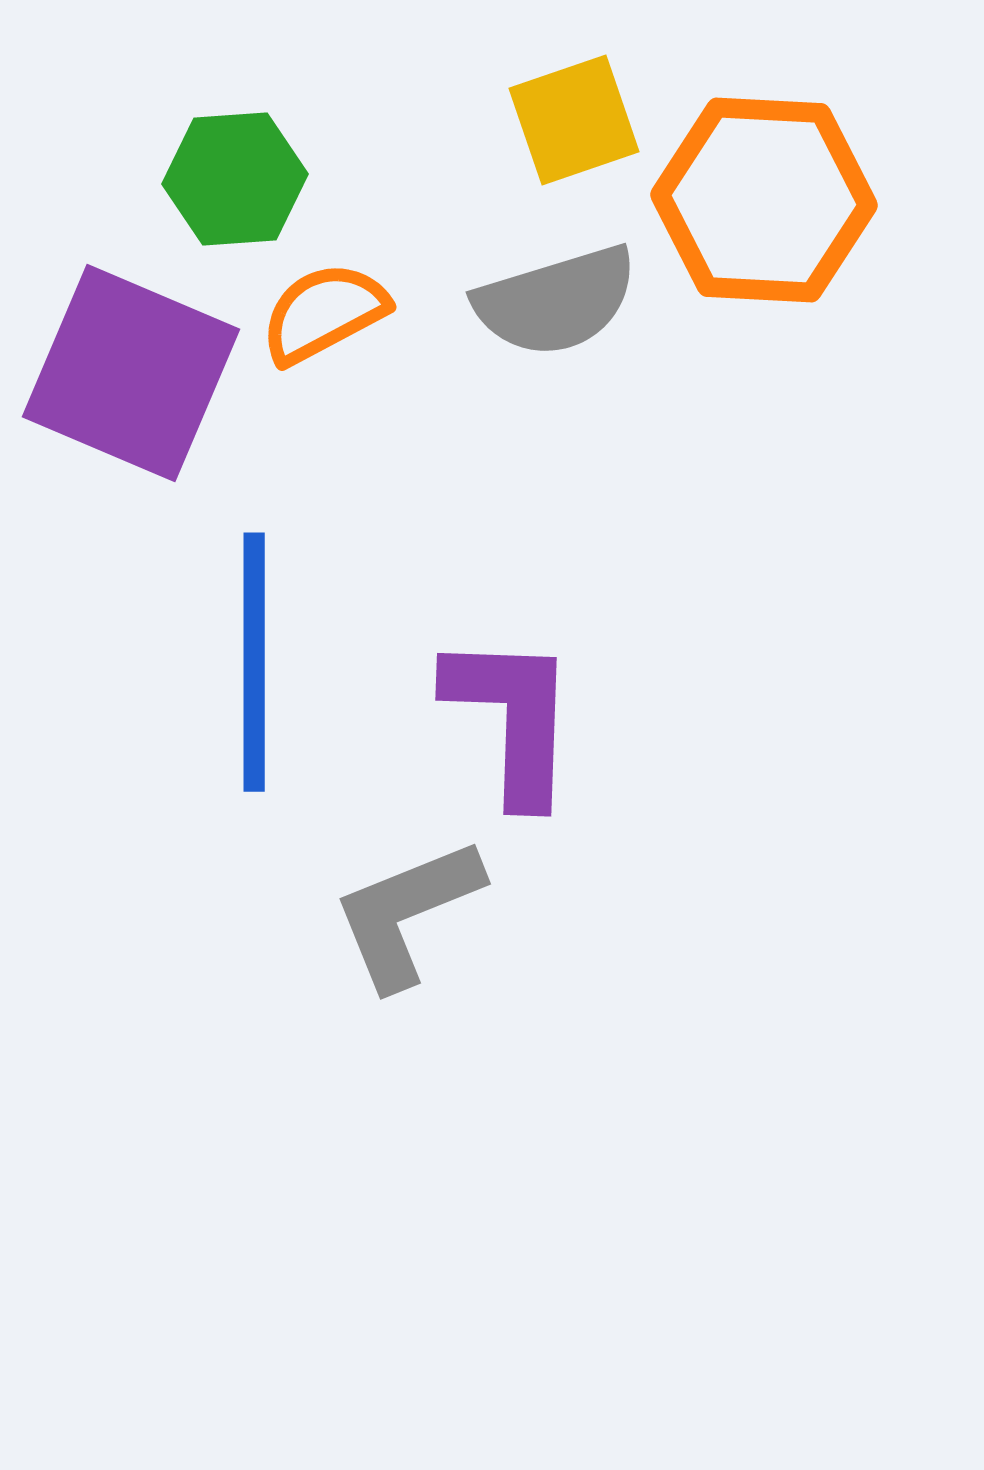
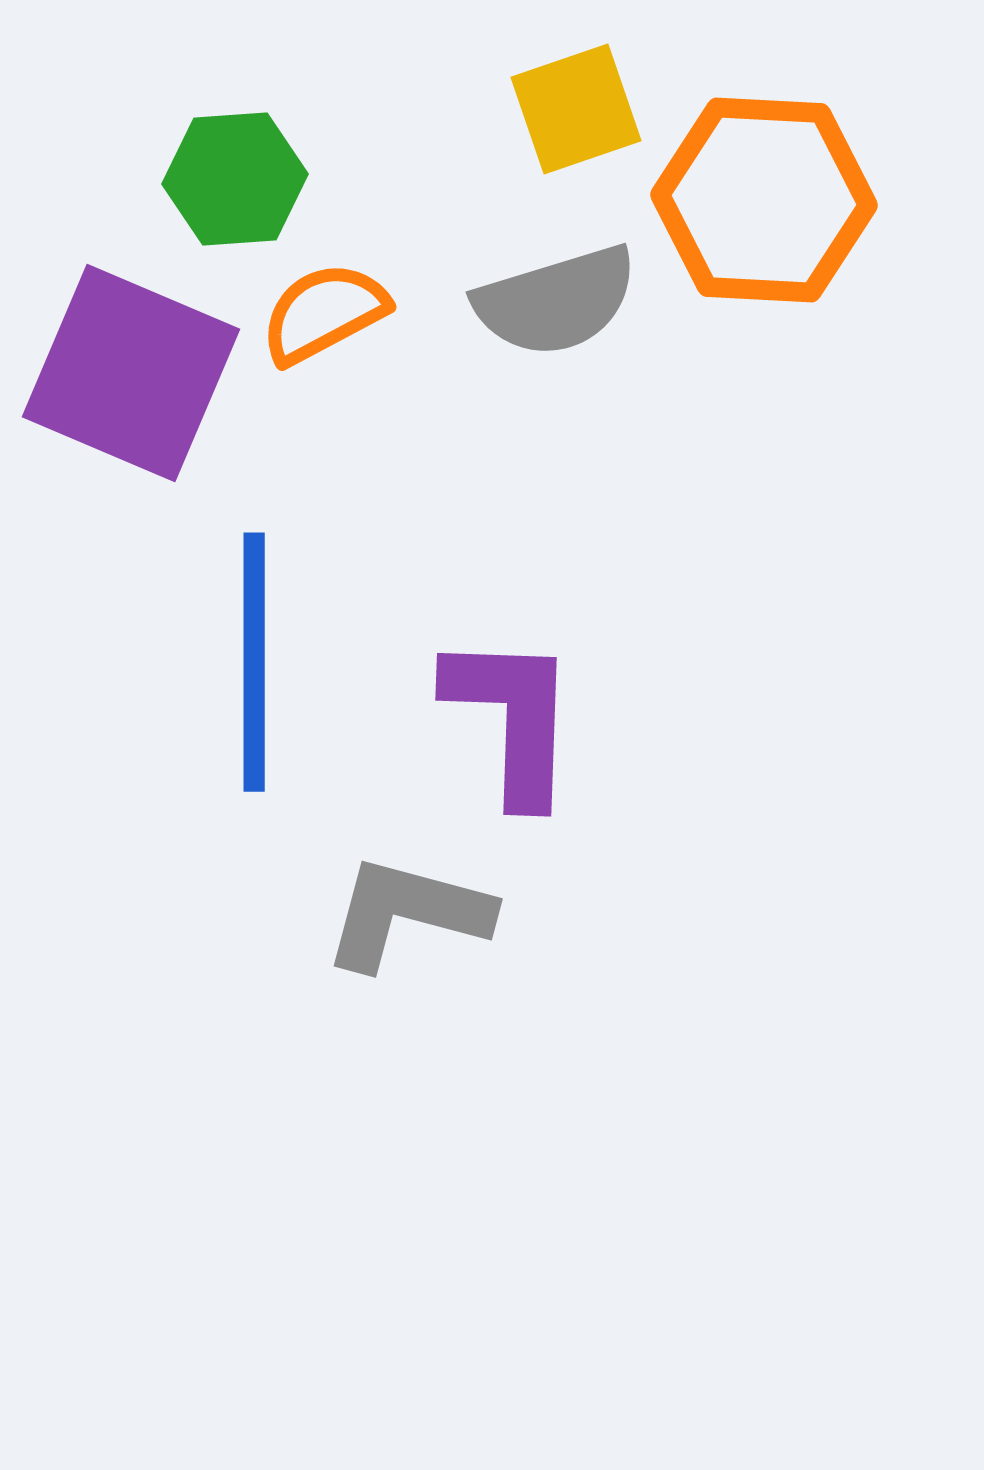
yellow square: moved 2 px right, 11 px up
gray L-shape: rotated 37 degrees clockwise
